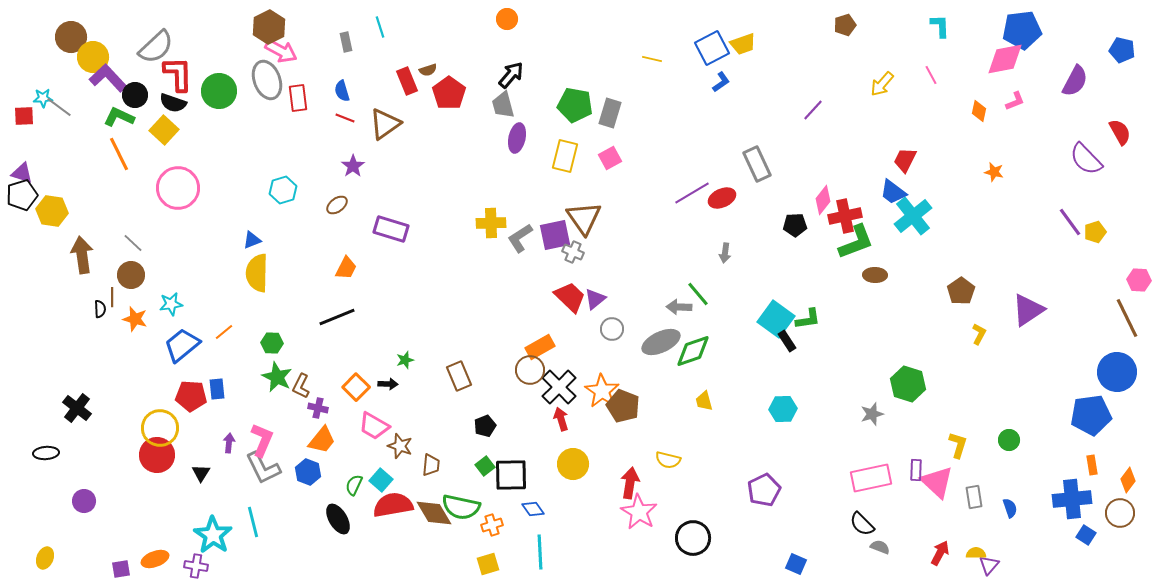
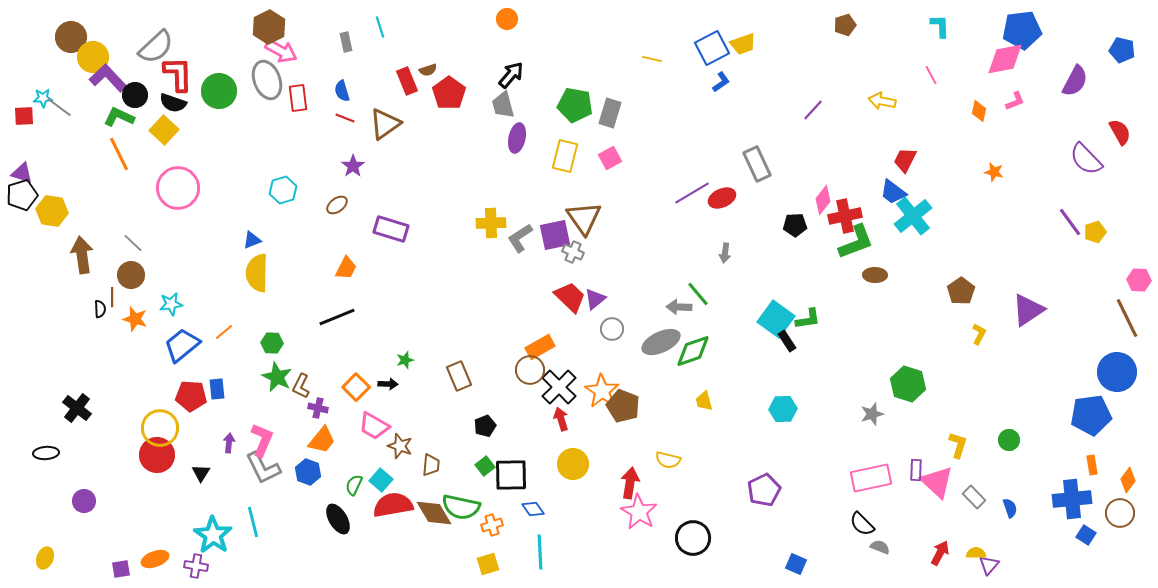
yellow arrow at (882, 84): moved 17 px down; rotated 60 degrees clockwise
gray rectangle at (974, 497): rotated 35 degrees counterclockwise
